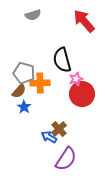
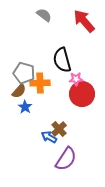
gray semicircle: moved 11 px right; rotated 126 degrees counterclockwise
pink star: rotated 16 degrees clockwise
blue star: moved 1 px right
